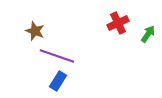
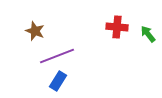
red cross: moved 1 px left, 4 px down; rotated 30 degrees clockwise
green arrow: rotated 72 degrees counterclockwise
purple line: rotated 40 degrees counterclockwise
